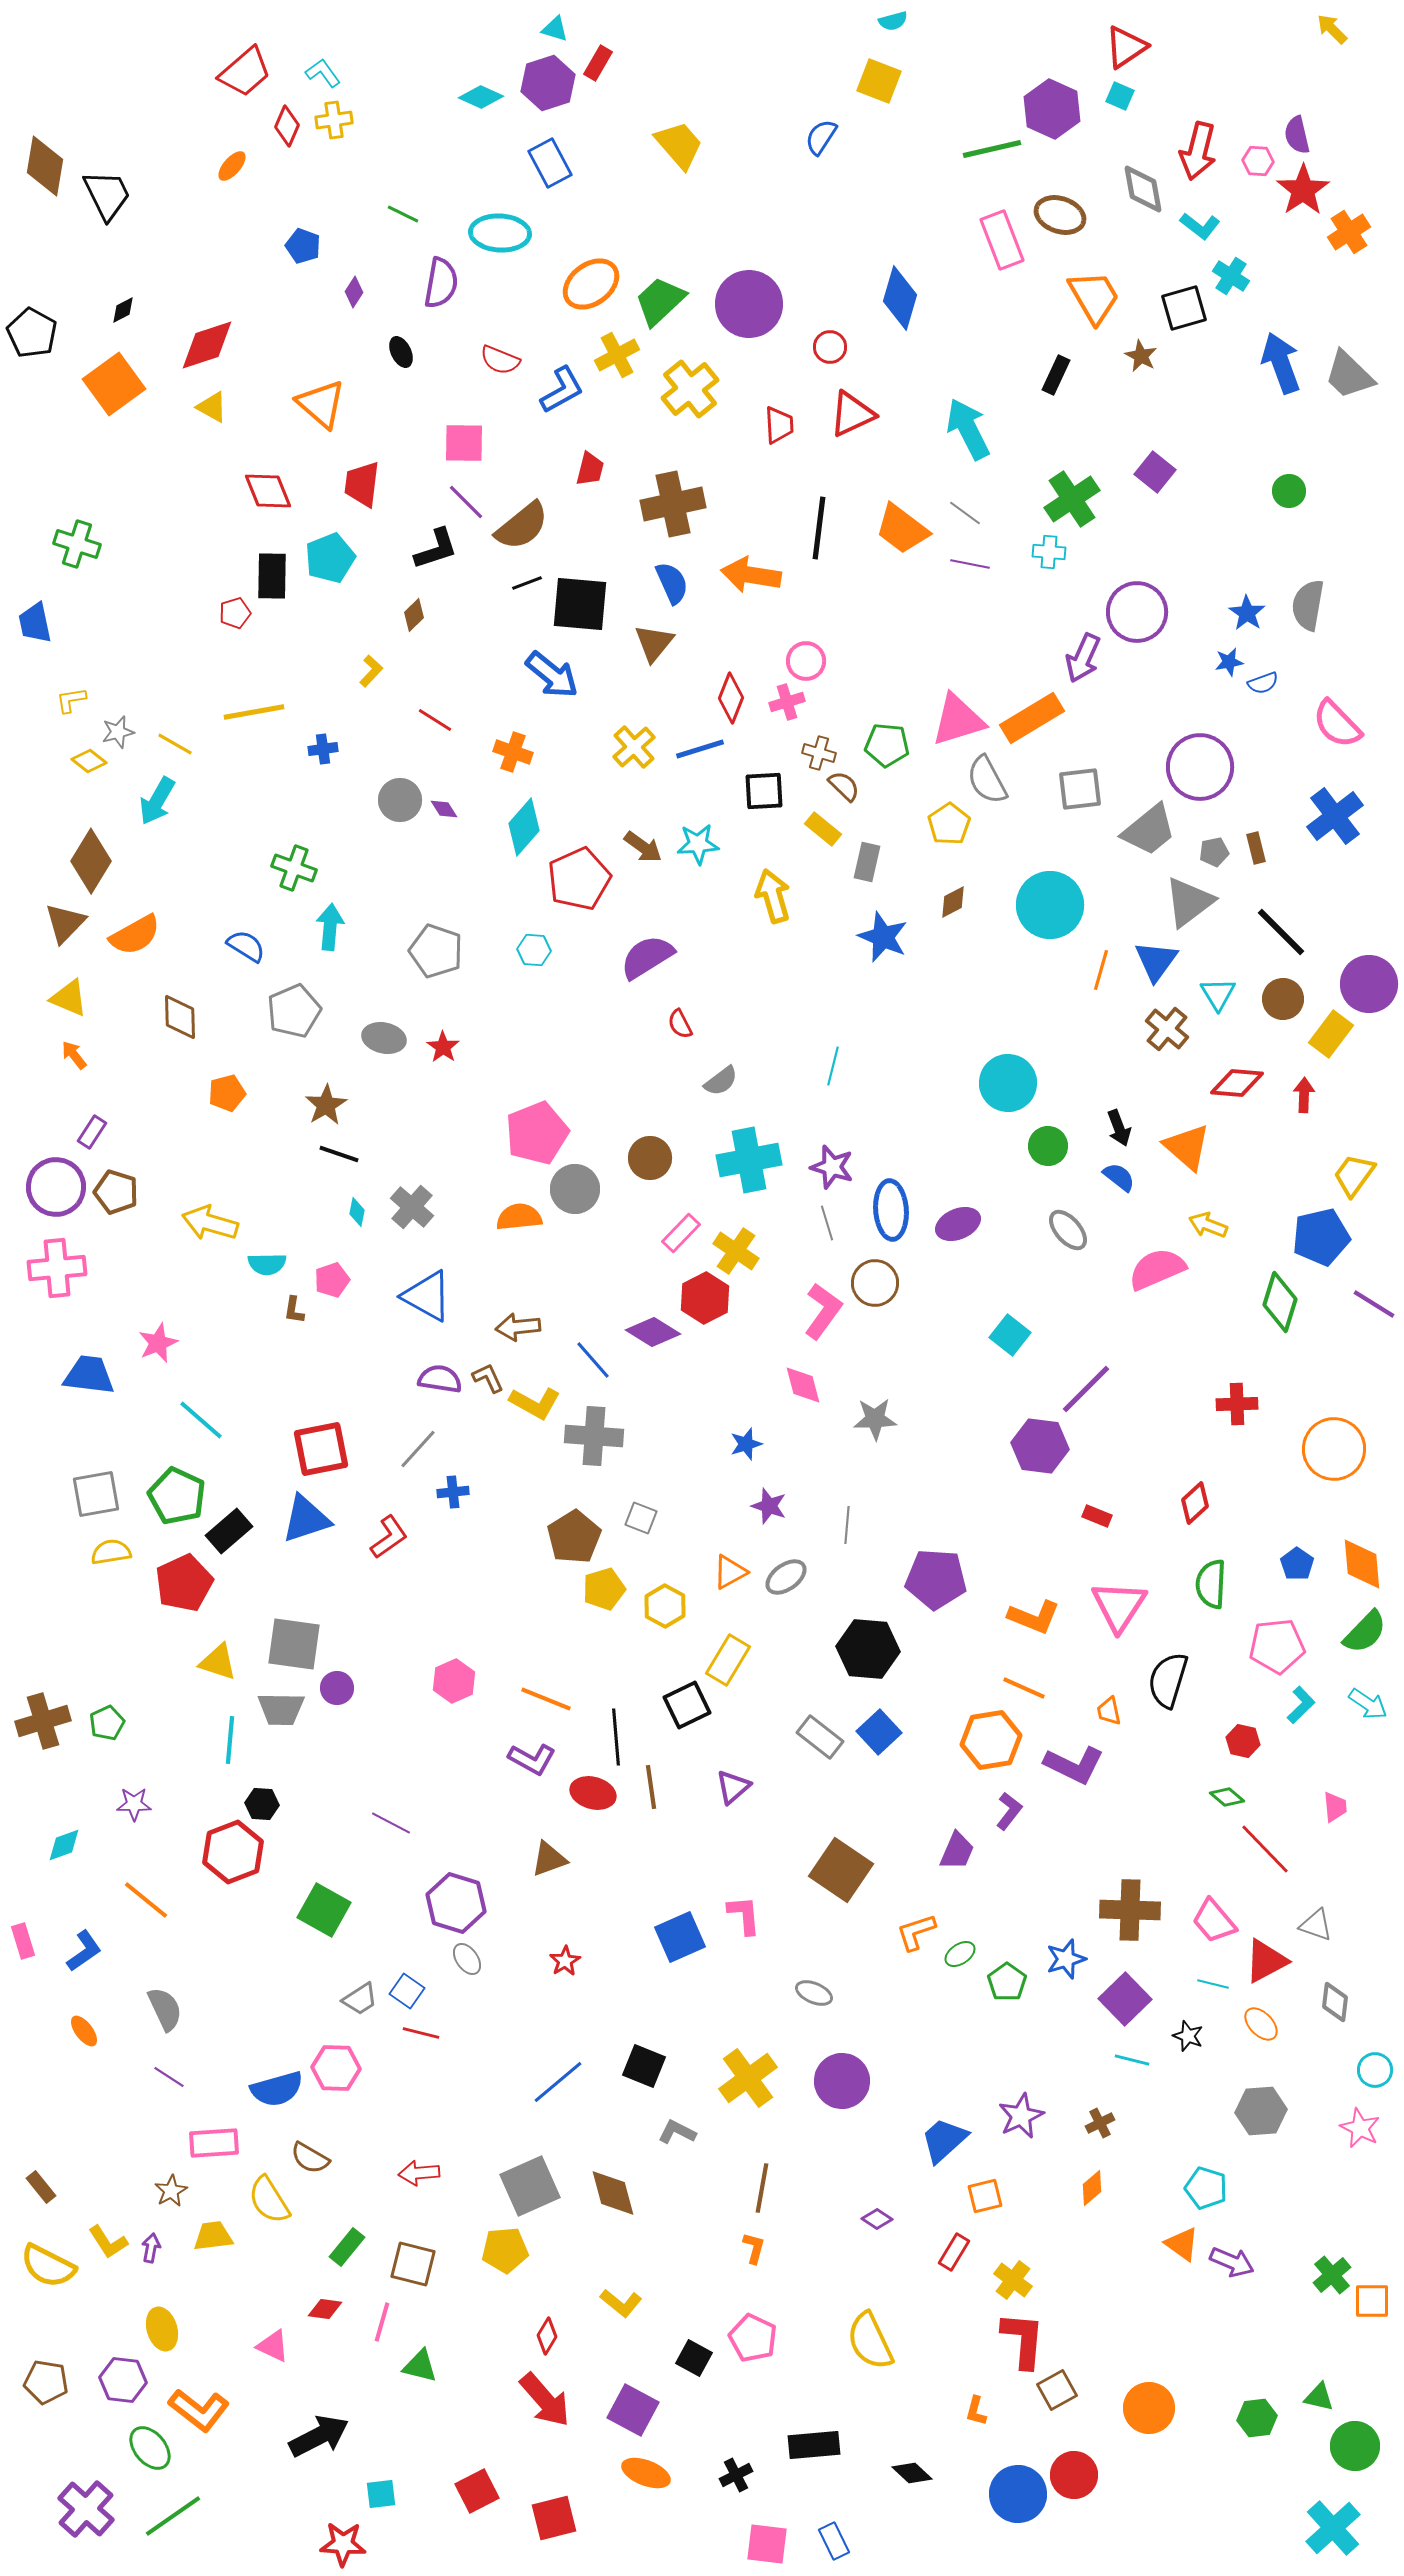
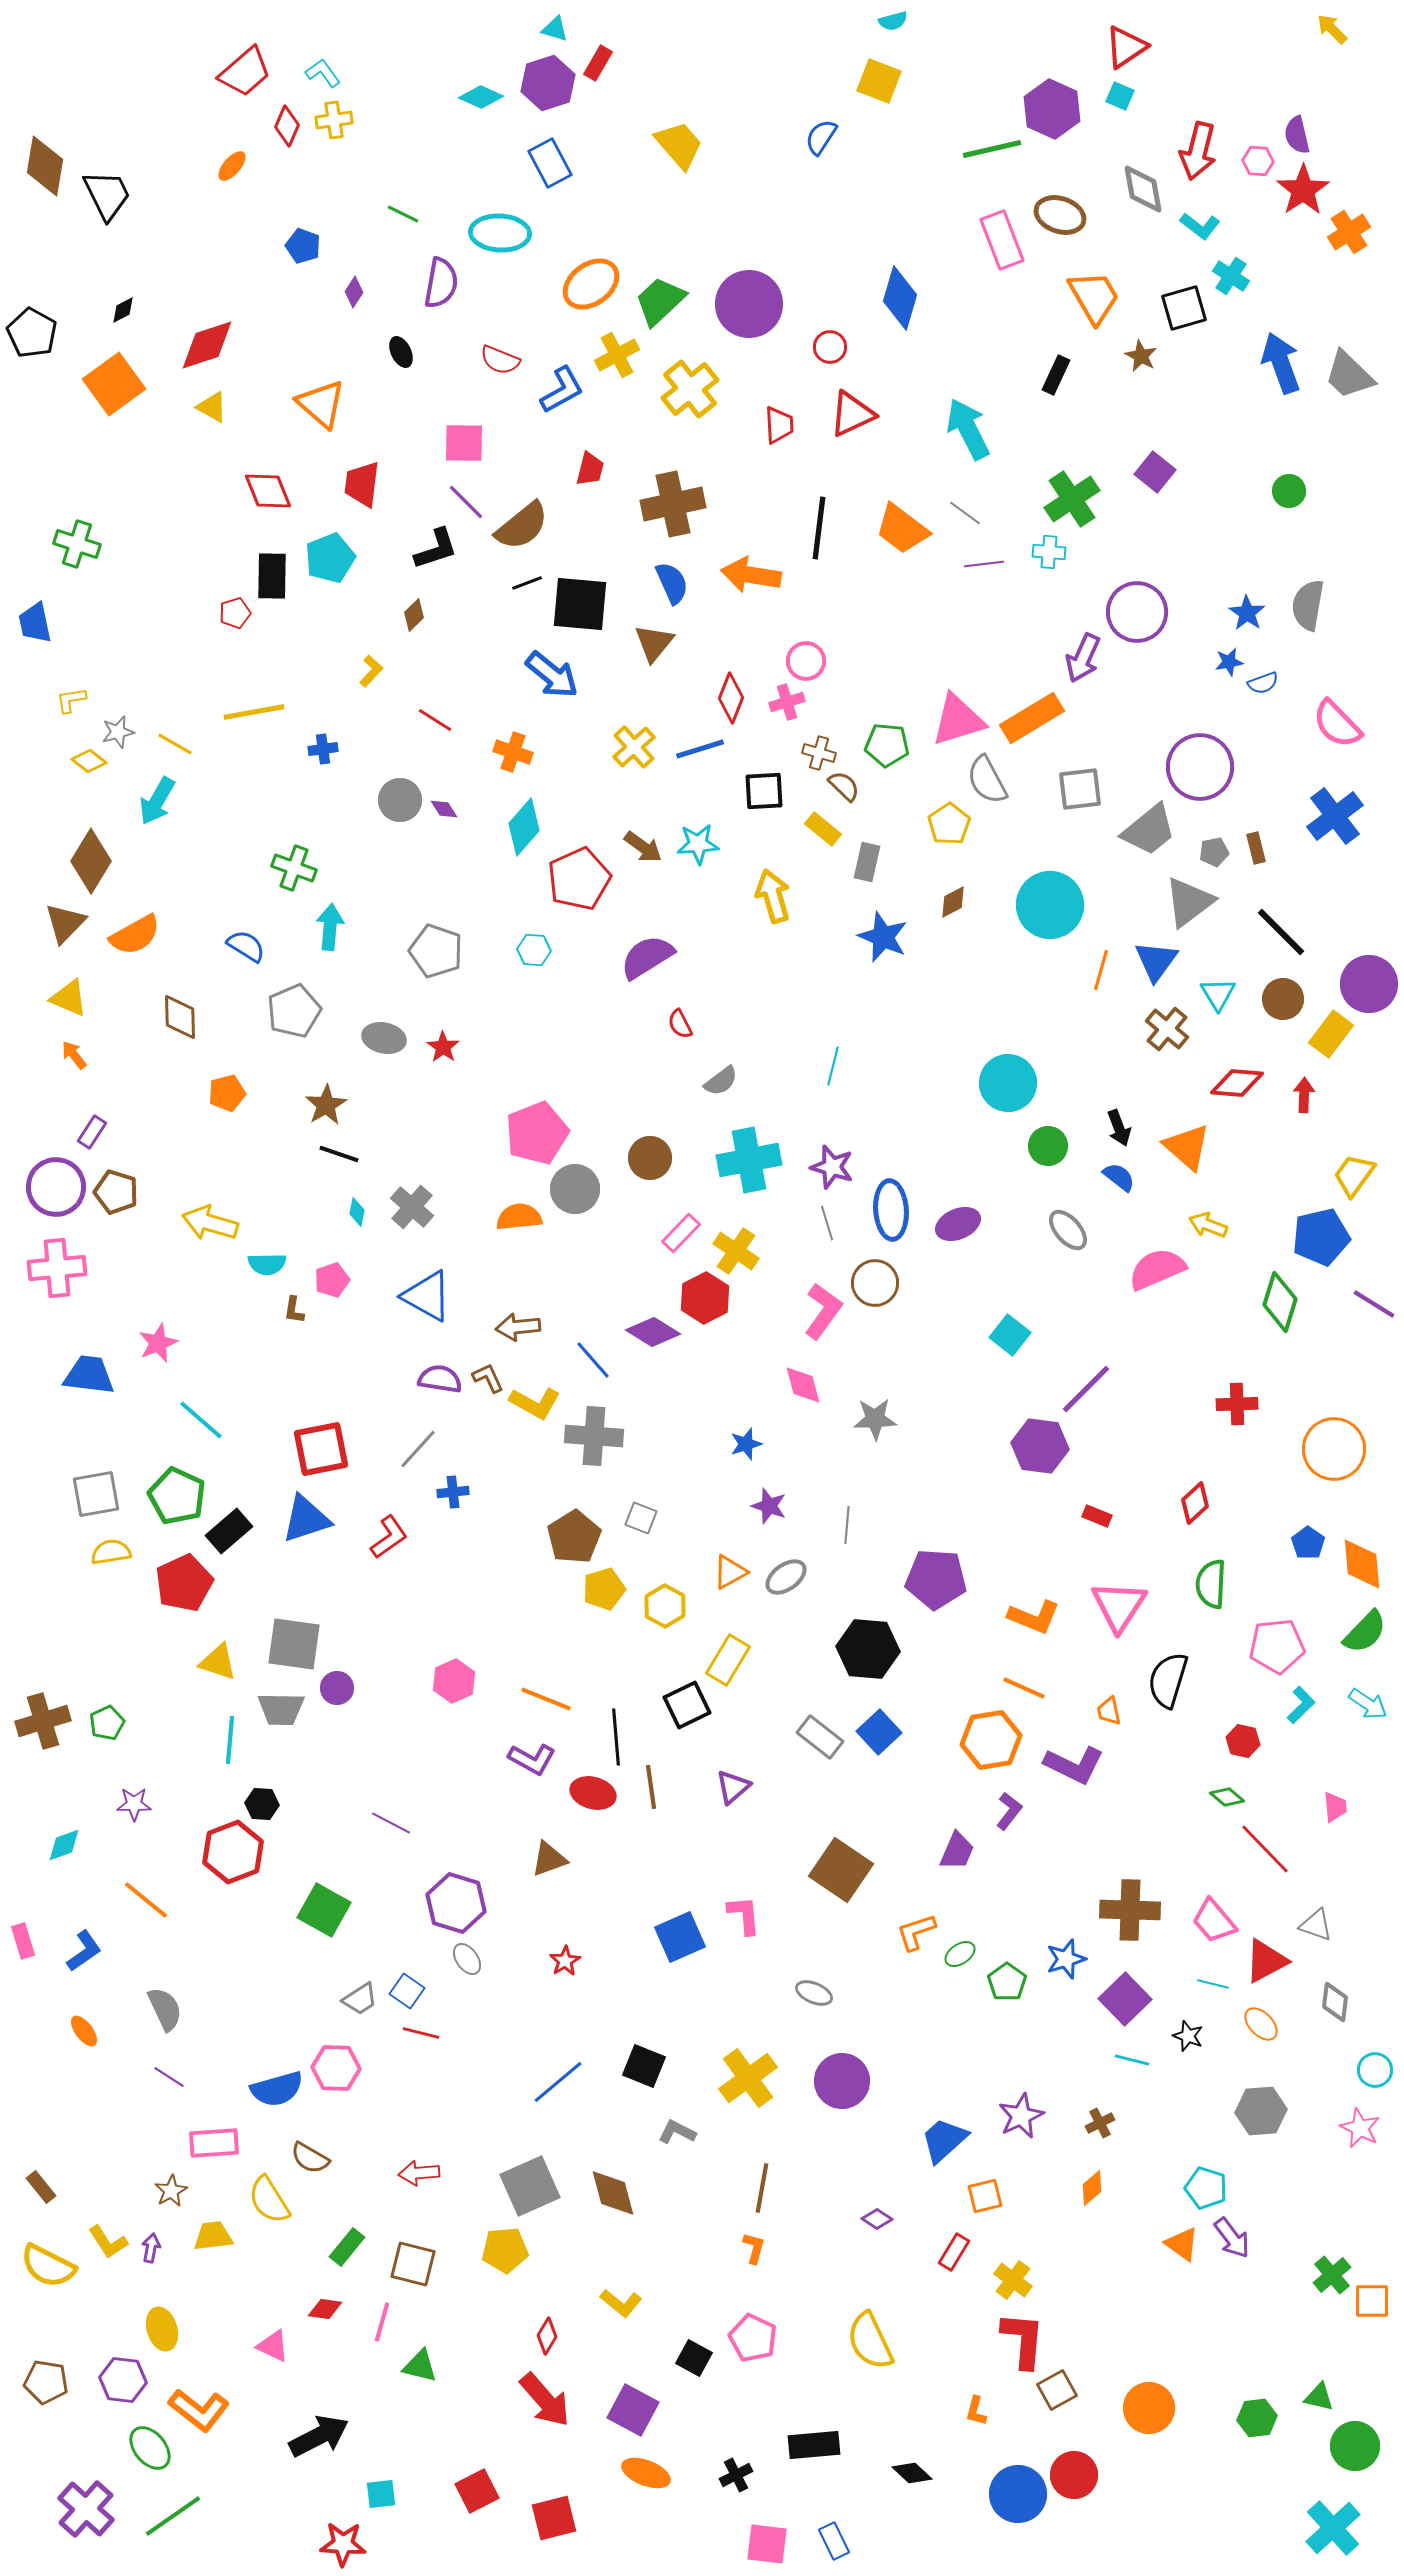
purple line at (970, 564): moved 14 px right; rotated 18 degrees counterclockwise
blue pentagon at (1297, 1564): moved 11 px right, 21 px up
purple arrow at (1232, 2262): moved 24 px up; rotated 30 degrees clockwise
